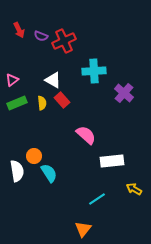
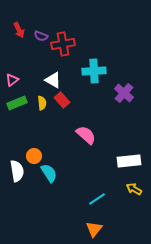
red cross: moved 1 px left, 3 px down; rotated 15 degrees clockwise
white rectangle: moved 17 px right
orange triangle: moved 11 px right
